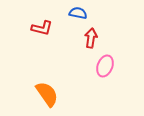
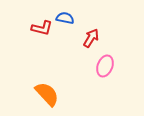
blue semicircle: moved 13 px left, 5 px down
red arrow: rotated 24 degrees clockwise
orange semicircle: rotated 8 degrees counterclockwise
